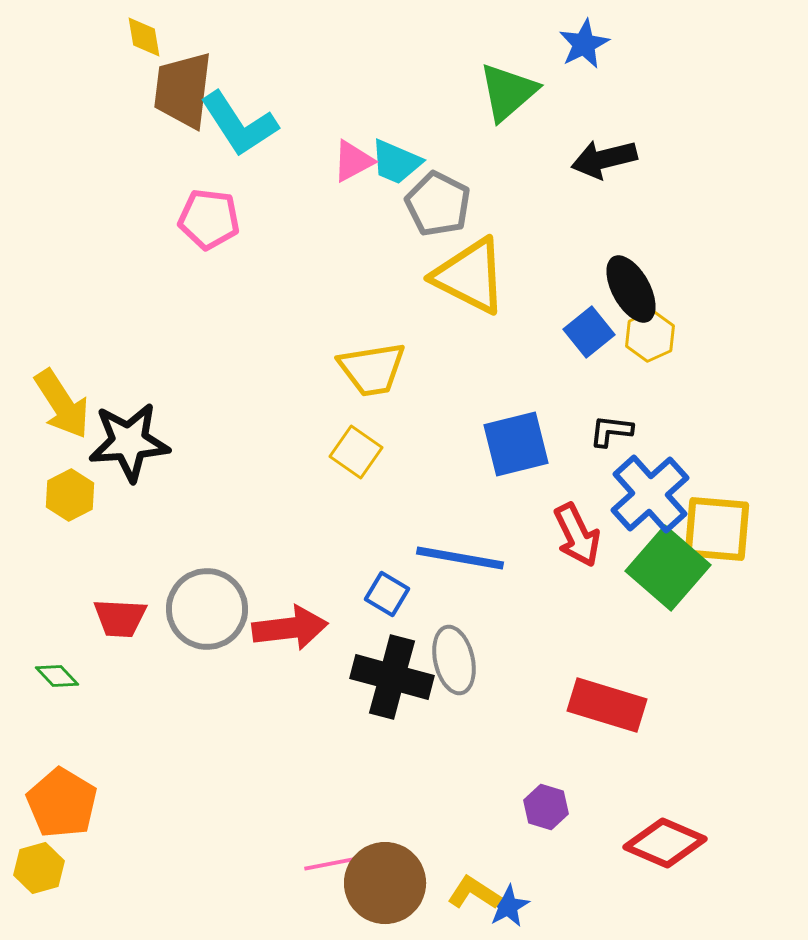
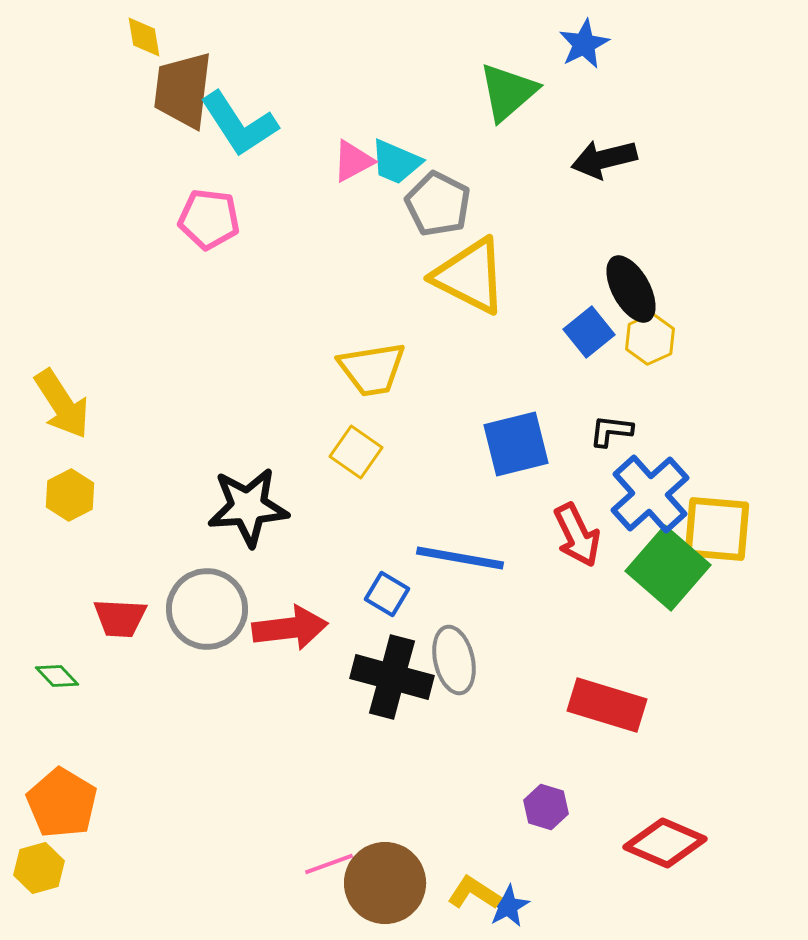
yellow hexagon at (650, 336): moved 3 px down
black star at (129, 442): moved 119 px right, 65 px down
pink line at (329, 864): rotated 9 degrees counterclockwise
